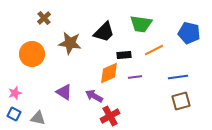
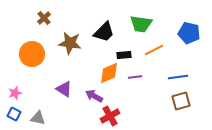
purple triangle: moved 3 px up
